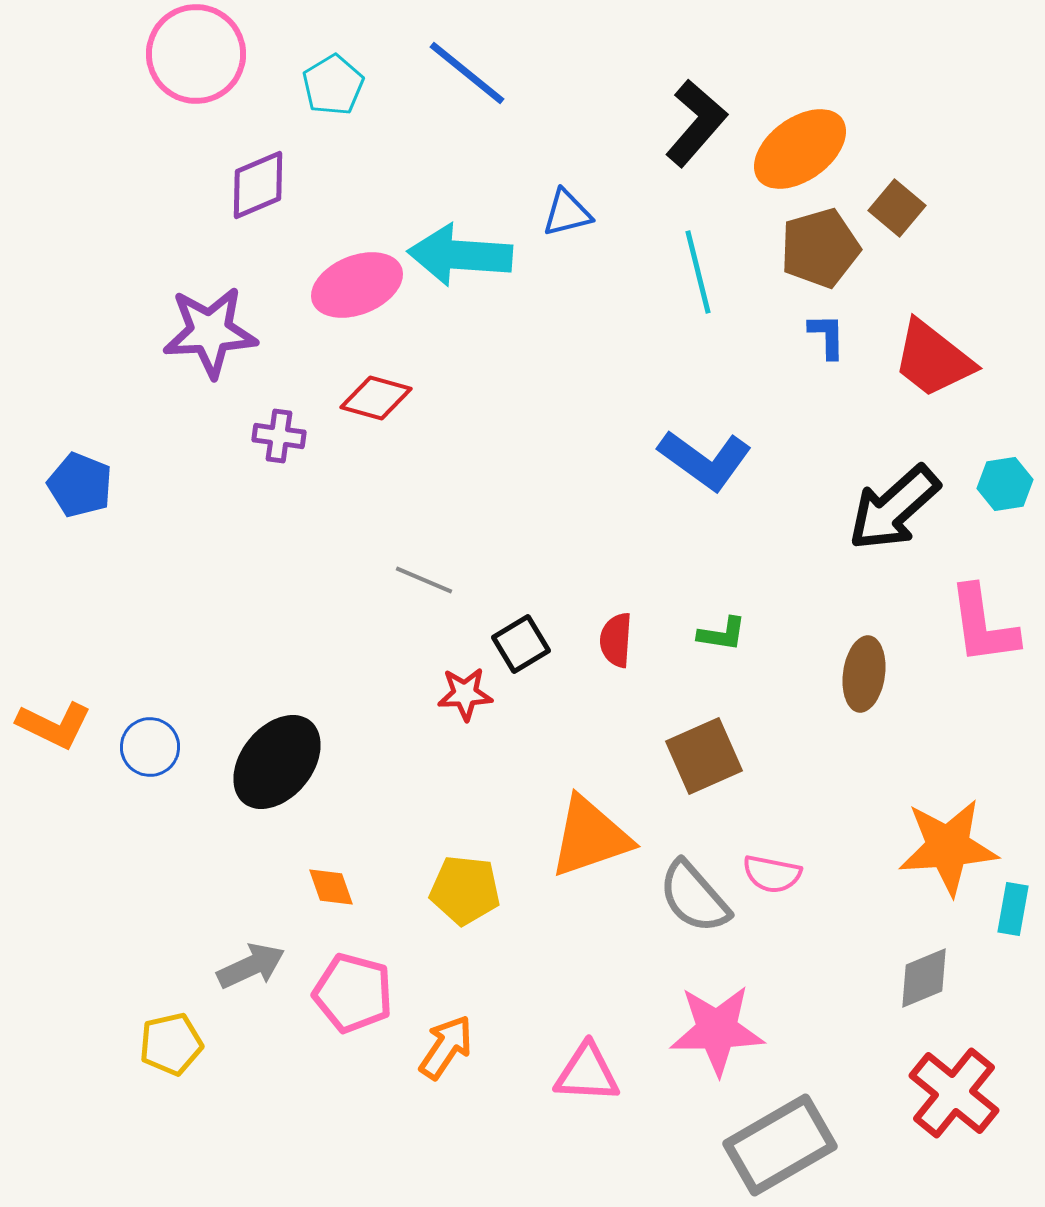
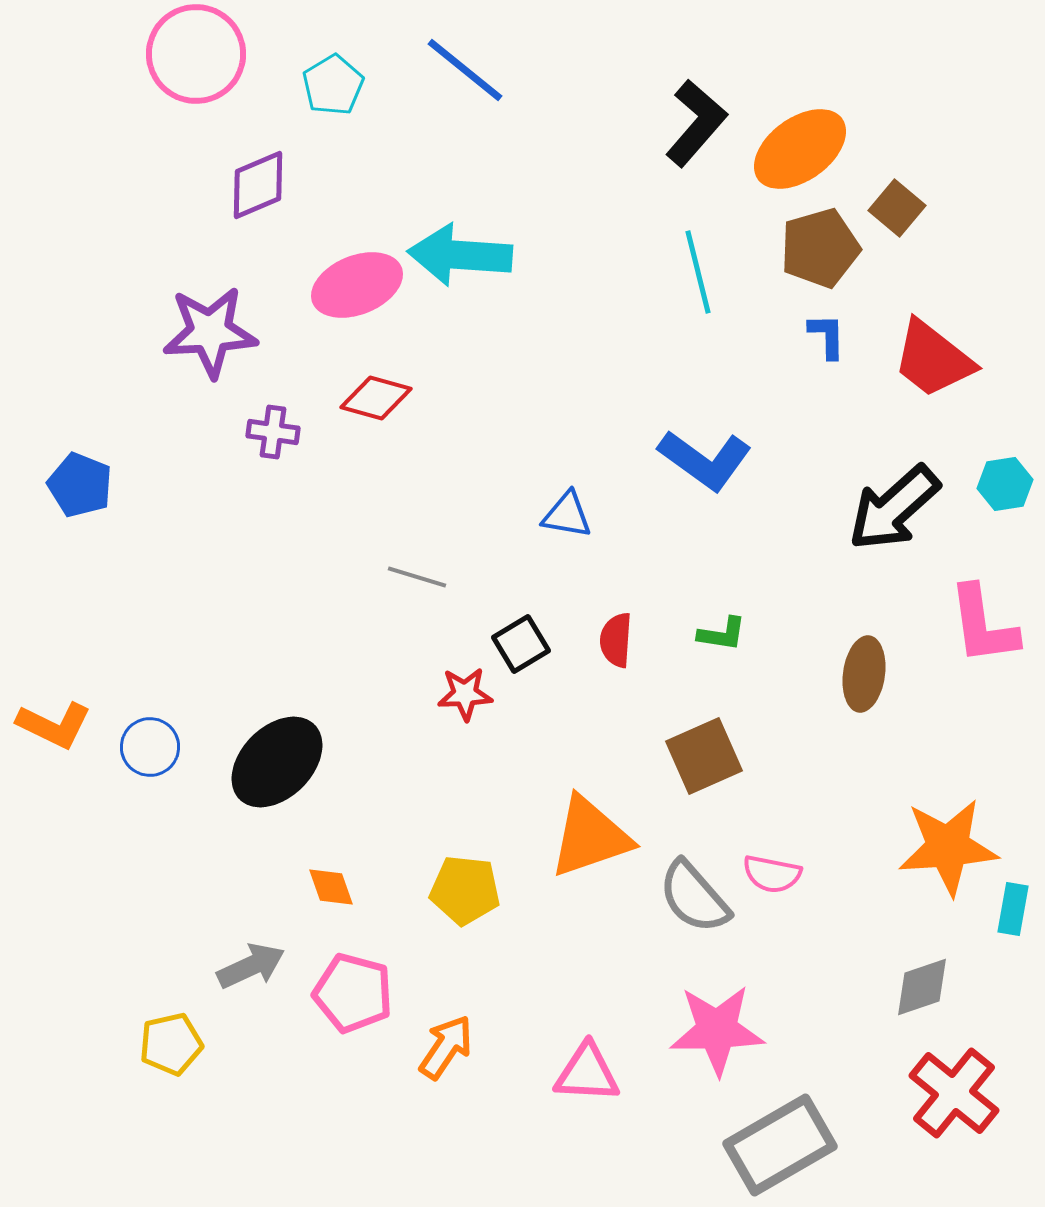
blue line at (467, 73): moved 2 px left, 3 px up
blue triangle at (567, 213): moved 302 px down; rotated 24 degrees clockwise
purple cross at (279, 436): moved 6 px left, 4 px up
gray line at (424, 580): moved 7 px left, 3 px up; rotated 6 degrees counterclockwise
black ellipse at (277, 762): rotated 6 degrees clockwise
gray diamond at (924, 978): moved 2 px left, 9 px down; rotated 4 degrees clockwise
